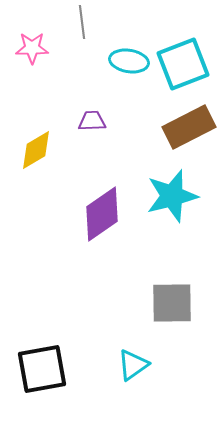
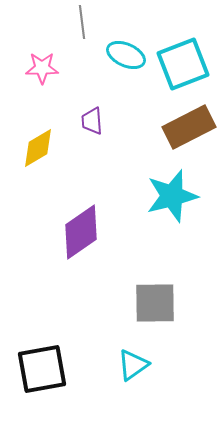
pink star: moved 10 px right, 20 px down
cyan ellipse: moved 3 px left, 6 px up; rotated 15 degrees clockwise
purple trapezoid: rotated 92 degrees counterclockwise
yellow diamond: moved 2 px right, 2 px up
purple diamond: moved 21 px left, 18 px down
gray square: moved 17 px left
